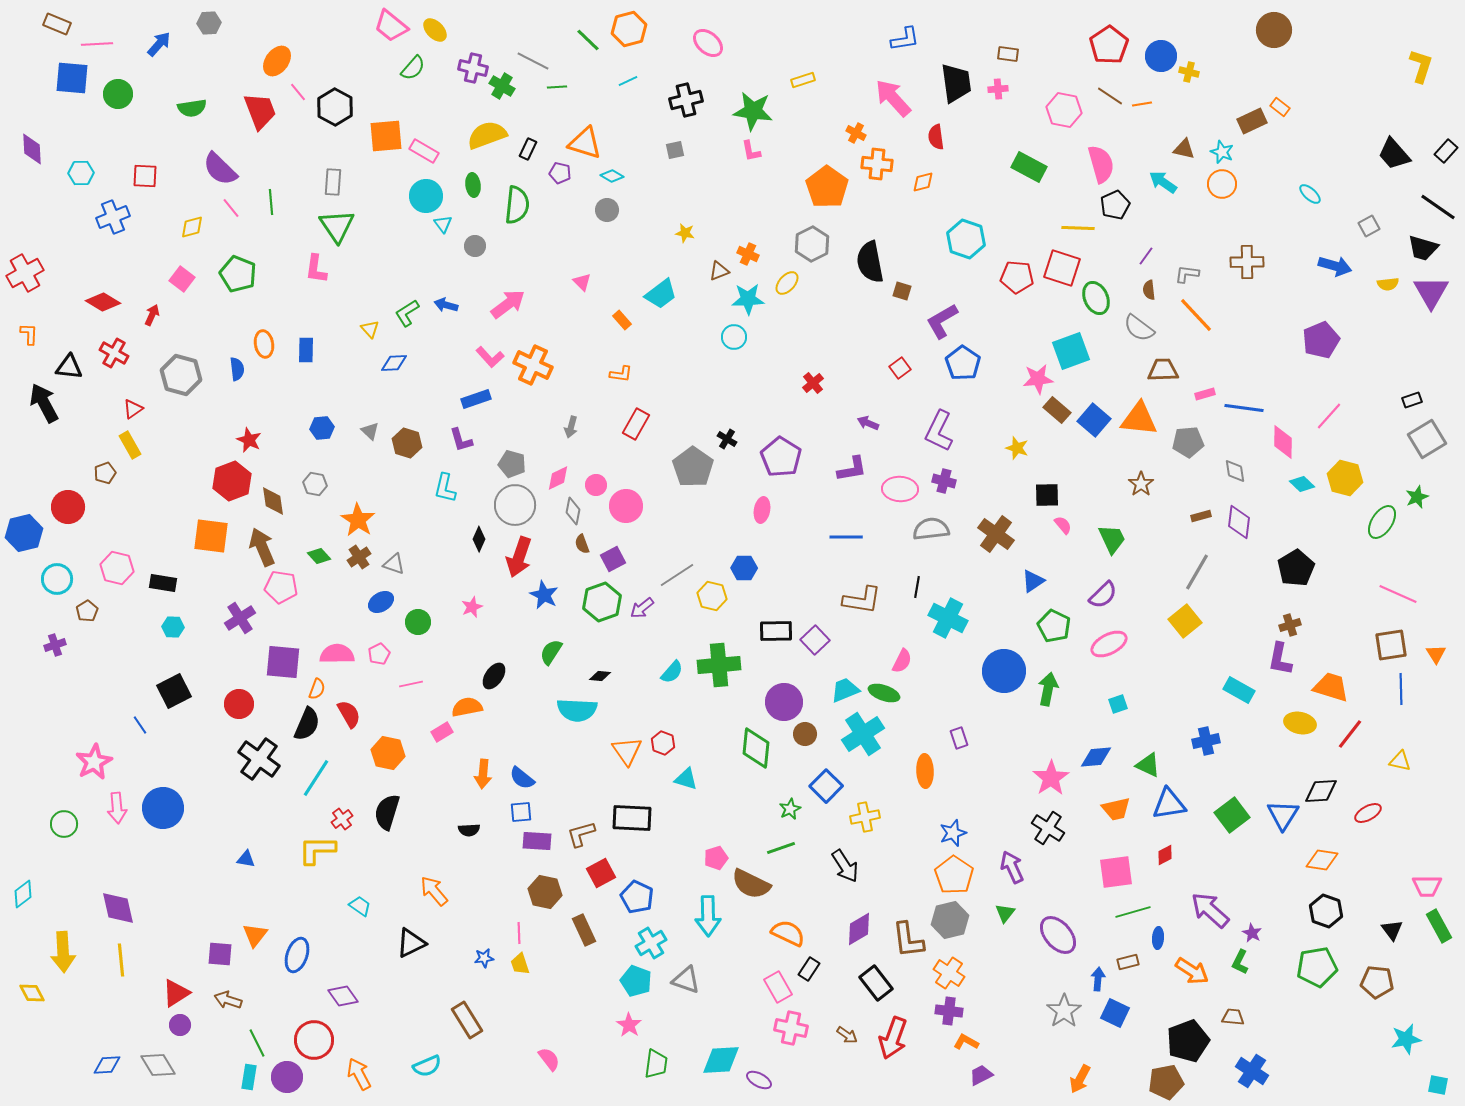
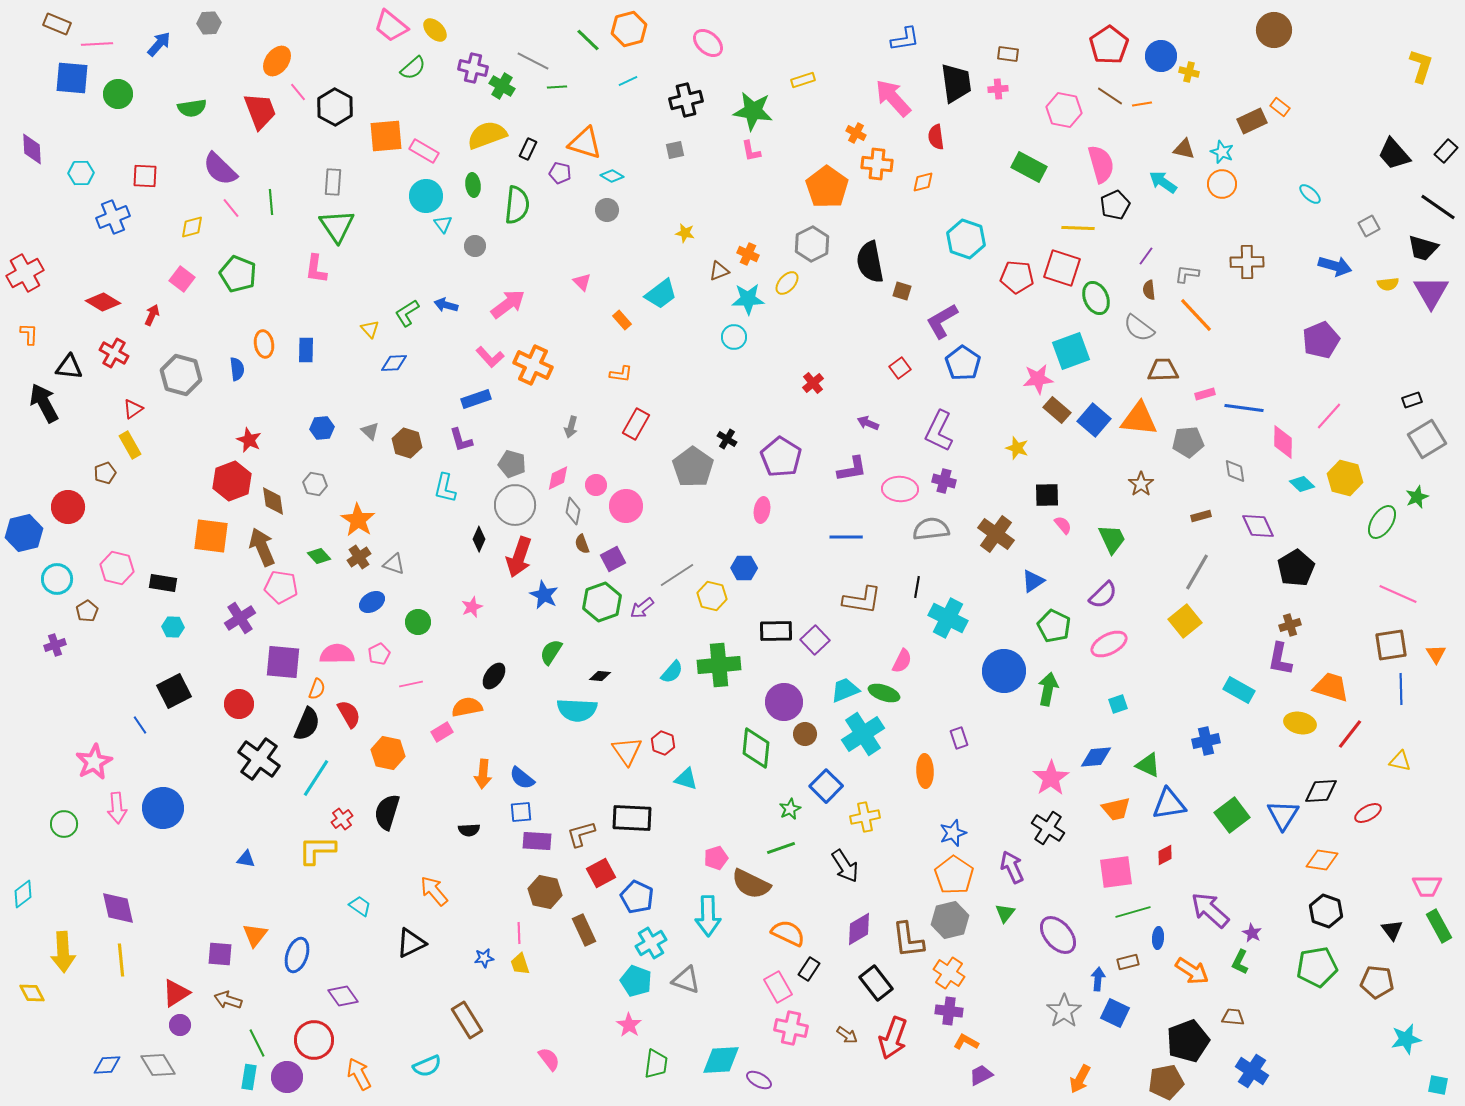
green semicircle at (413, 68): rotated 8 degrees clockwise
purple diamond at (1239, 522): moved 19 px right, 4 px down; rotated 32 degrees counterclockwise
blue ellipse at (381, 602): moved 9 px left
